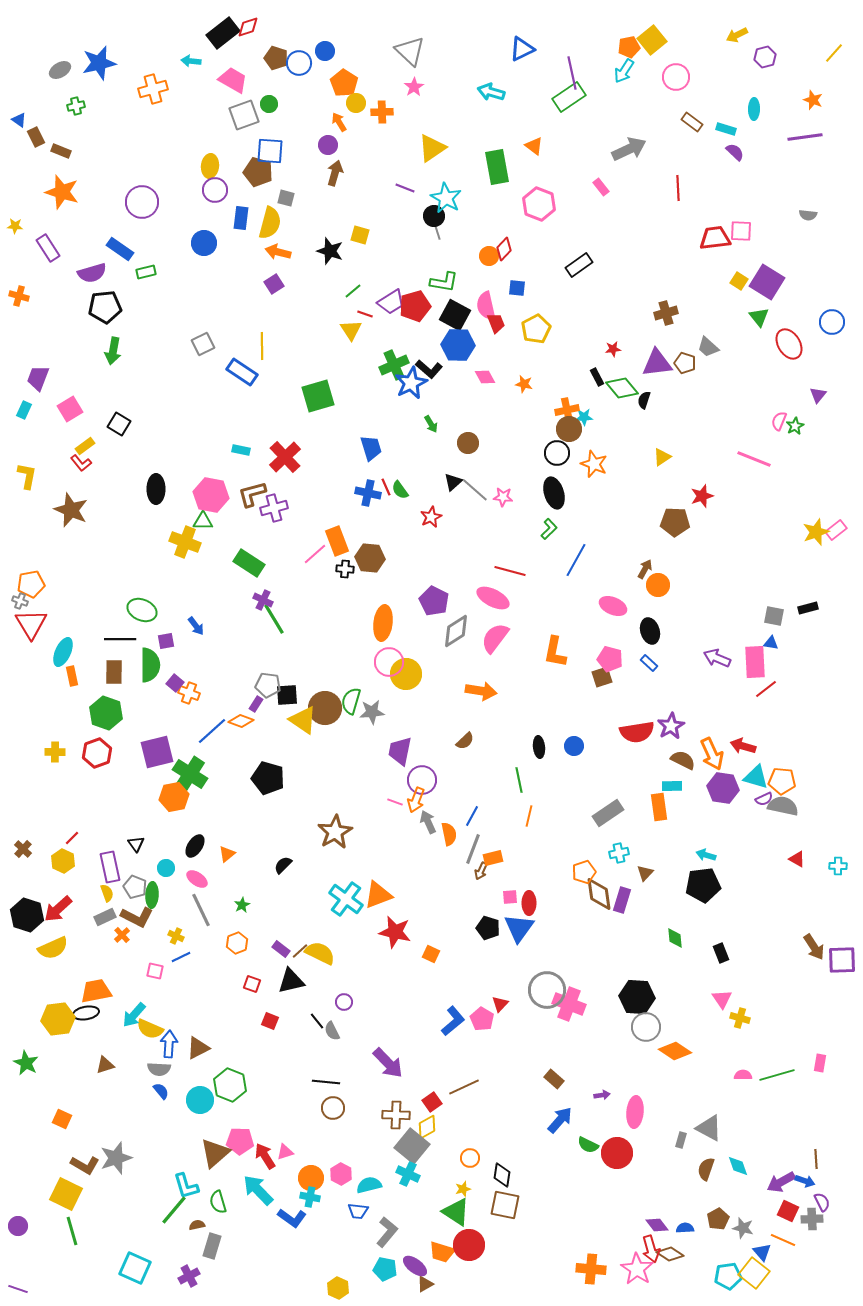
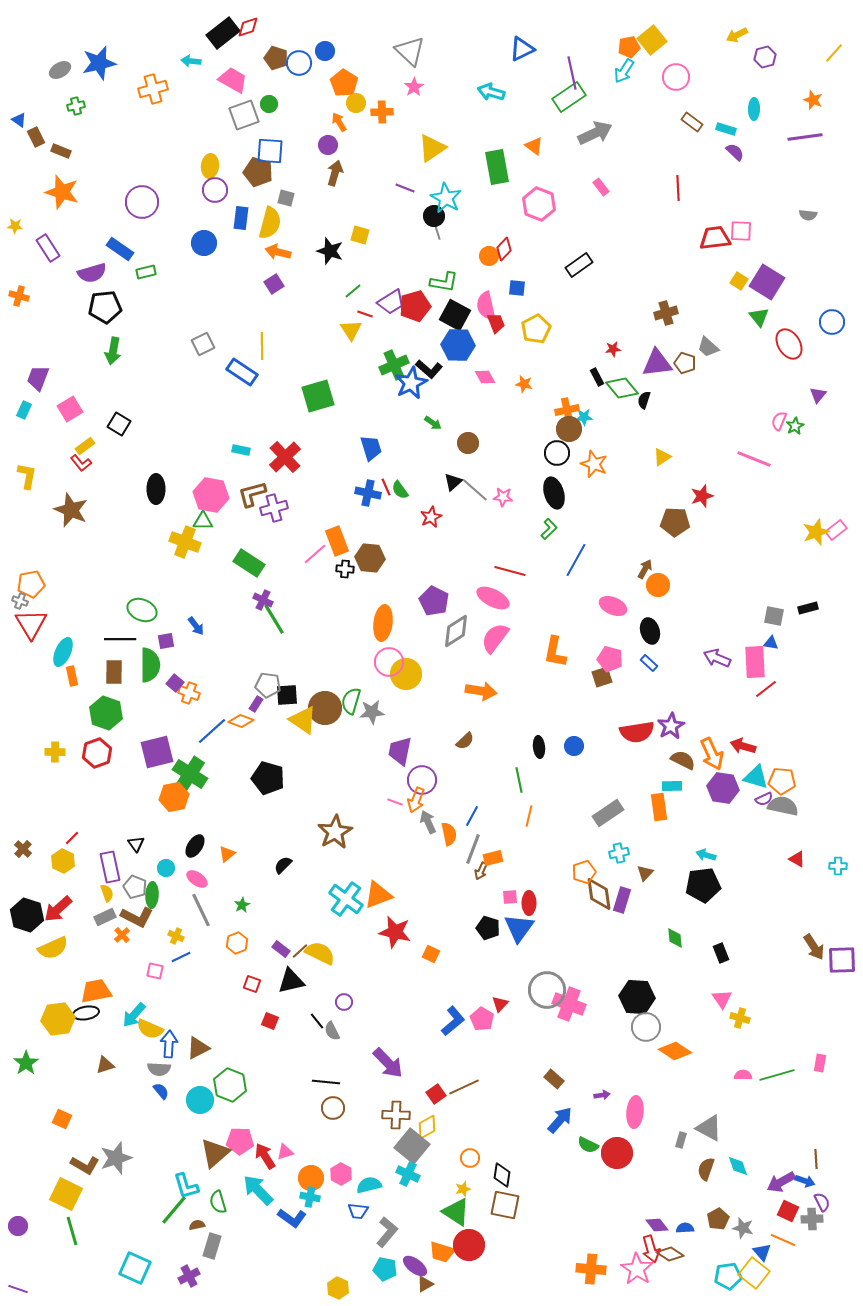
gray arrow at (629, 149): moved 34 px left, 16 px up
green arrow at (431, 424): moved 2 px right, 1 px up; rotated 24 degrees counterclockwise
green star at (26, 1063): rotated 10 degrees clockwise
red square at (432, 1102): moved 4 px right, 8 px up
